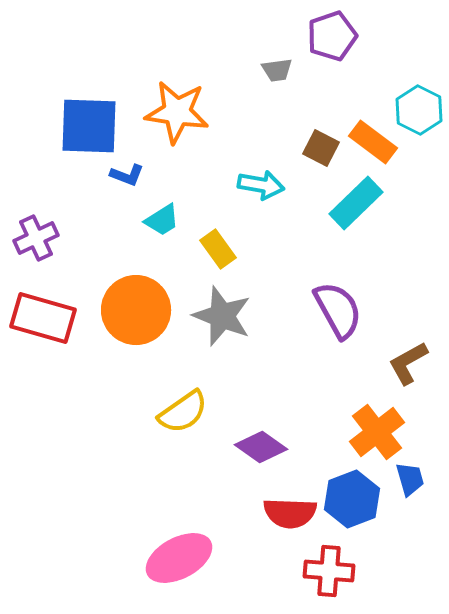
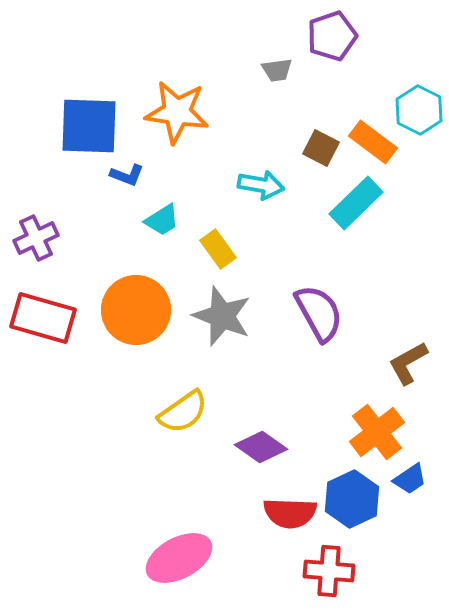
purple semicircle: moved 19 px left, 3 px down
blue trapezoid: rotated 72 degrees clockwise
blue hexagon: rotated 4 degrees counterclockwise
